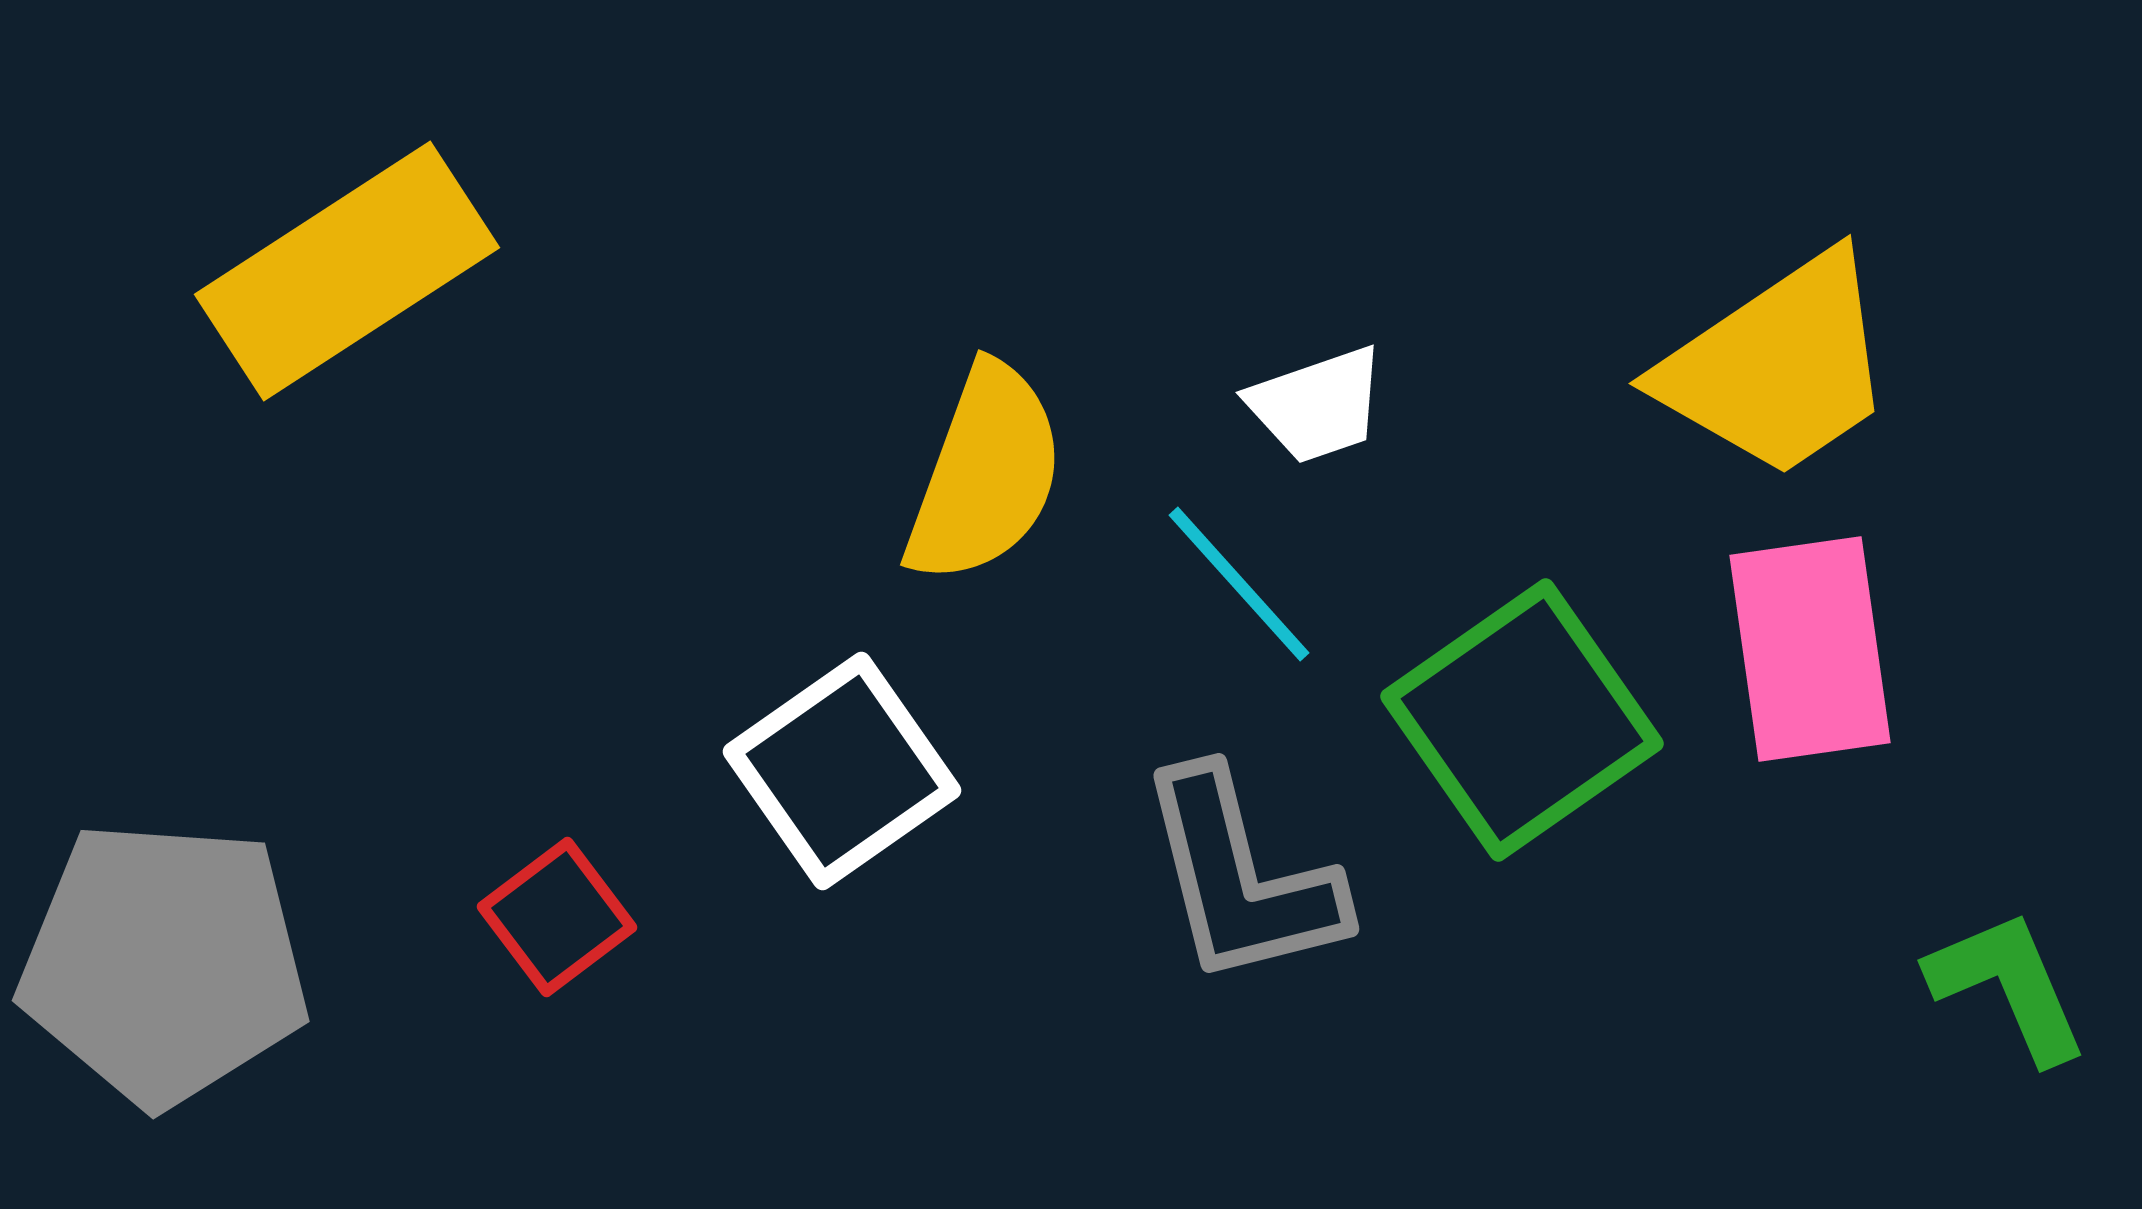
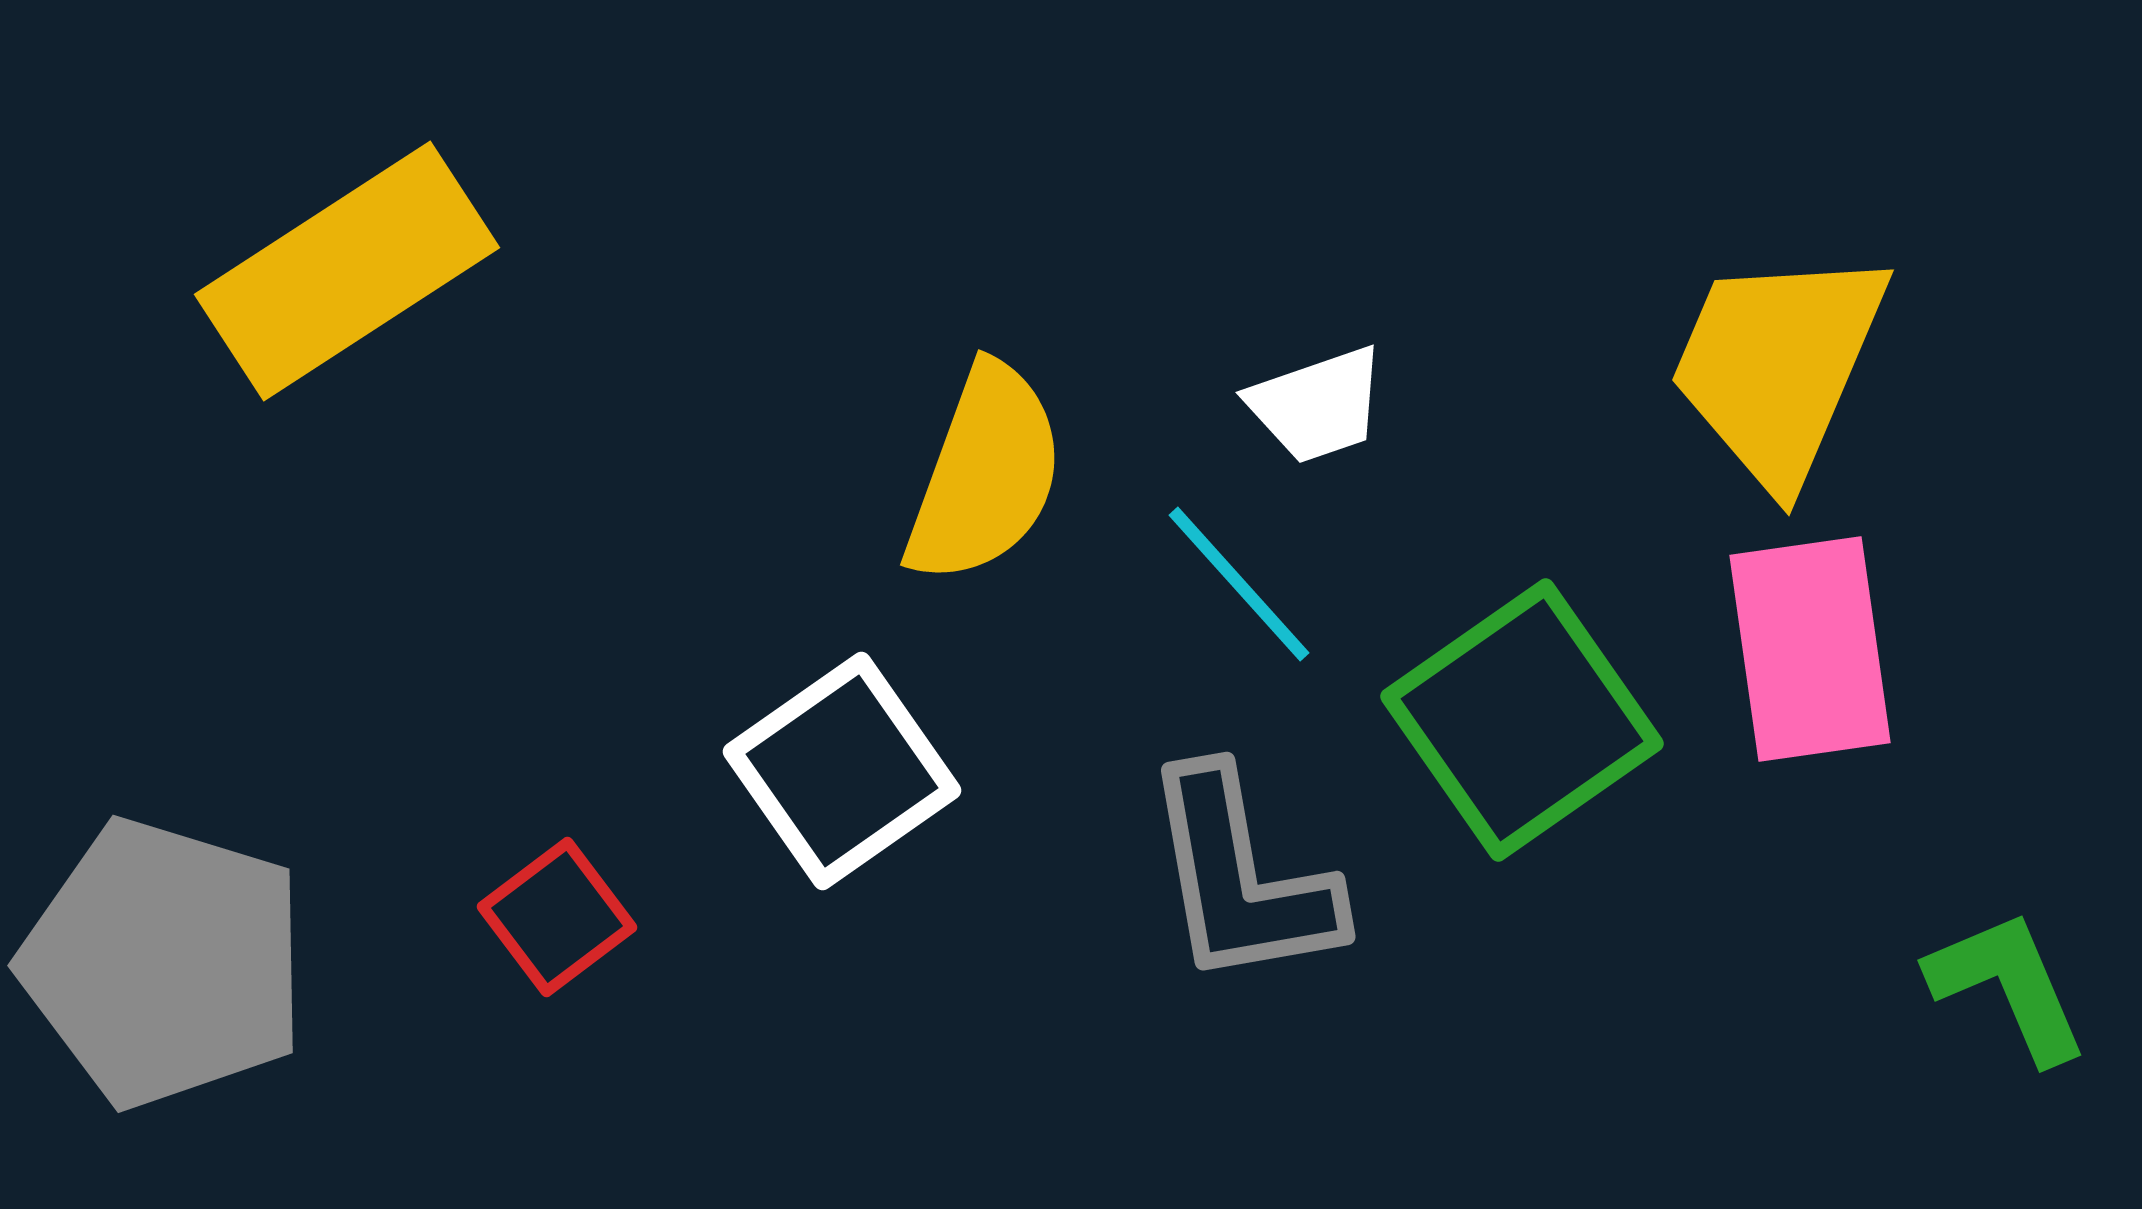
yellow trapezoid: rotated 147 degrees clockwise
gray L-shape: rotated 4 degrees clockwise
gray pentagon: rotated 13 degrees clockwise
